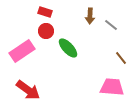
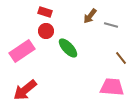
brown arrow: rotated 35 degrees clockwise
gray line: rotated 24 degrees counterclockwise
red arrow: moved 3 px left; rotated 105 degrees clockwise
